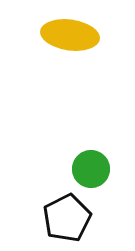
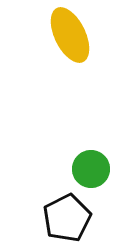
yellow ellipse: rotated 56 degrees clockwise
